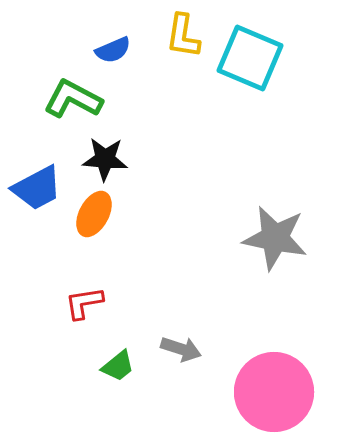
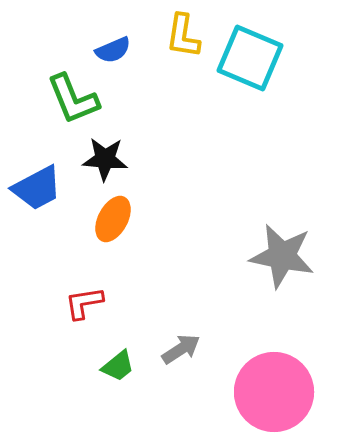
green L-shape: rotated 140 degrees counterclockwise
orange ellipse: moved 19 px right, 5 px down
gray star: moved 7 px right, 18 px down
gray arrow: rotated 51 degrees counterclockwise
